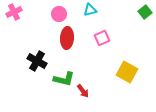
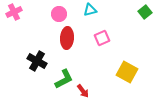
green L-shape: rotated 40 degrees counterclockwise
